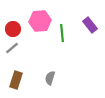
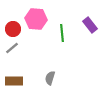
pink hexagon: moved 4 px left, 2 px up; rotated 10 degrees clockwise
brown rectangle: moved 2 px left, 1 px down; rotated 72 degrees clockwise
